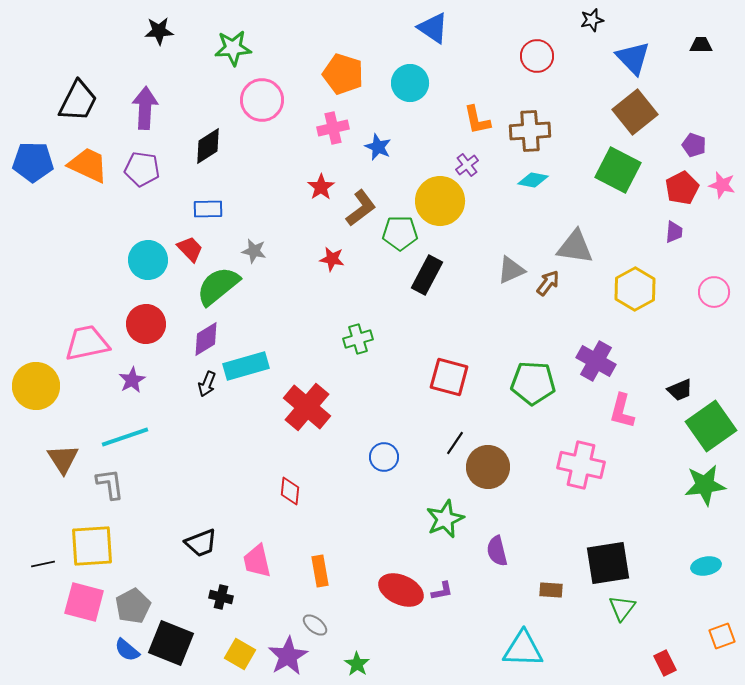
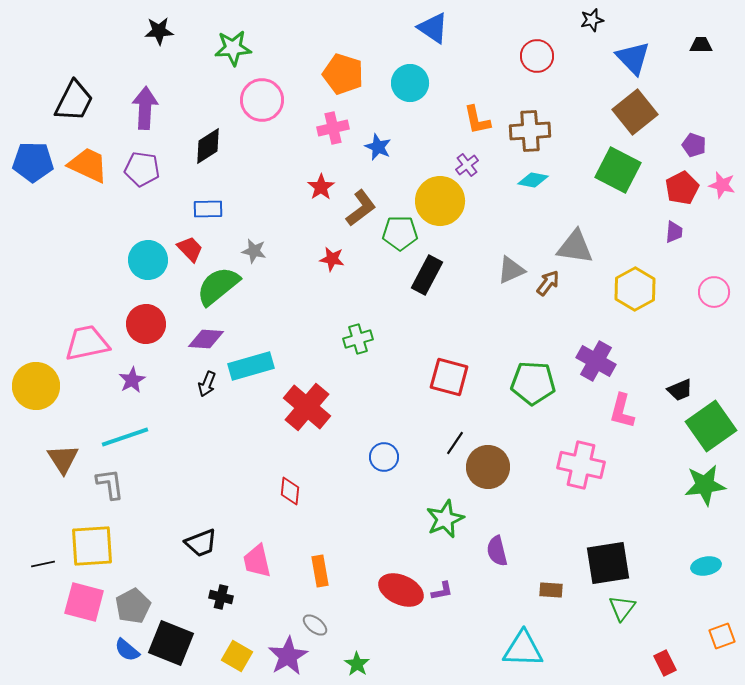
black trapezoid at (78, 101): moved 4 px left
purple diamond at (206, 339): rotated 36 degrees clockwise
cyan rectangle at (246, 366): moved 5 px right
yellow square at (240, 654): moved 3 px left, 2 px down
